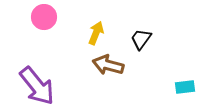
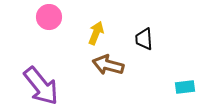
pink circle: moved 5 px right
black trapezoid: moved 3 px right; rotated 40 degrees counterclockwise
purple arrow: moved 4 px right
